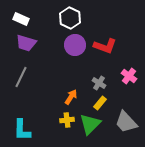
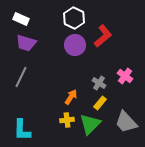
white hexagon: moved 4 px right
red L-shape: moved 2 px left, 10 px up; rotated 60 degrees counterclockwise
pink cross: moved 4 px left
